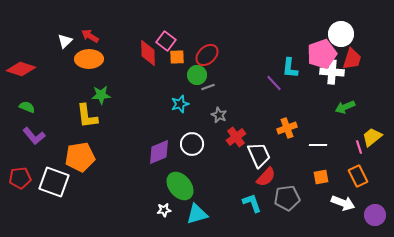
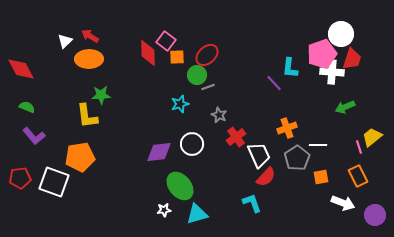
red diamond at (21, 69): rotated 44 degrees clockwise
purple diamond at (159, 152): rotated 16 degrees clockwise
gray pentagon at (287, 198): moved 10 px right, 40 px up; rotated 25 degrees counterclockwise
